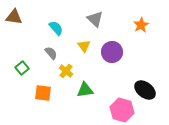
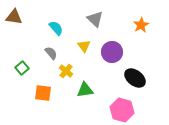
black ellipse: moved 10 px left, 12 px up
